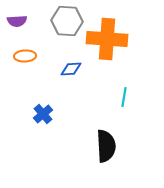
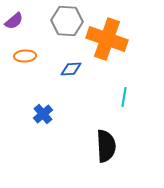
purple semicircle: moved 3 px left; rotated 36 degrees counterclockwise
orange cross: rotated 15 degrees clockwise
